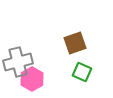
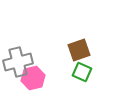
brown square: moved 4 px right, 7 px down
pink hexagon: moved 1 px right, 1 px up; rotated 15 degrees clockwise
